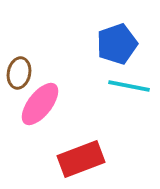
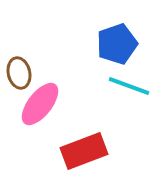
brown ellipse: rotated 24 degrees counterclockwise
cyan line: rotated 9 degrees clockwise
red rectangle: moved 3 px right, 8 px up
